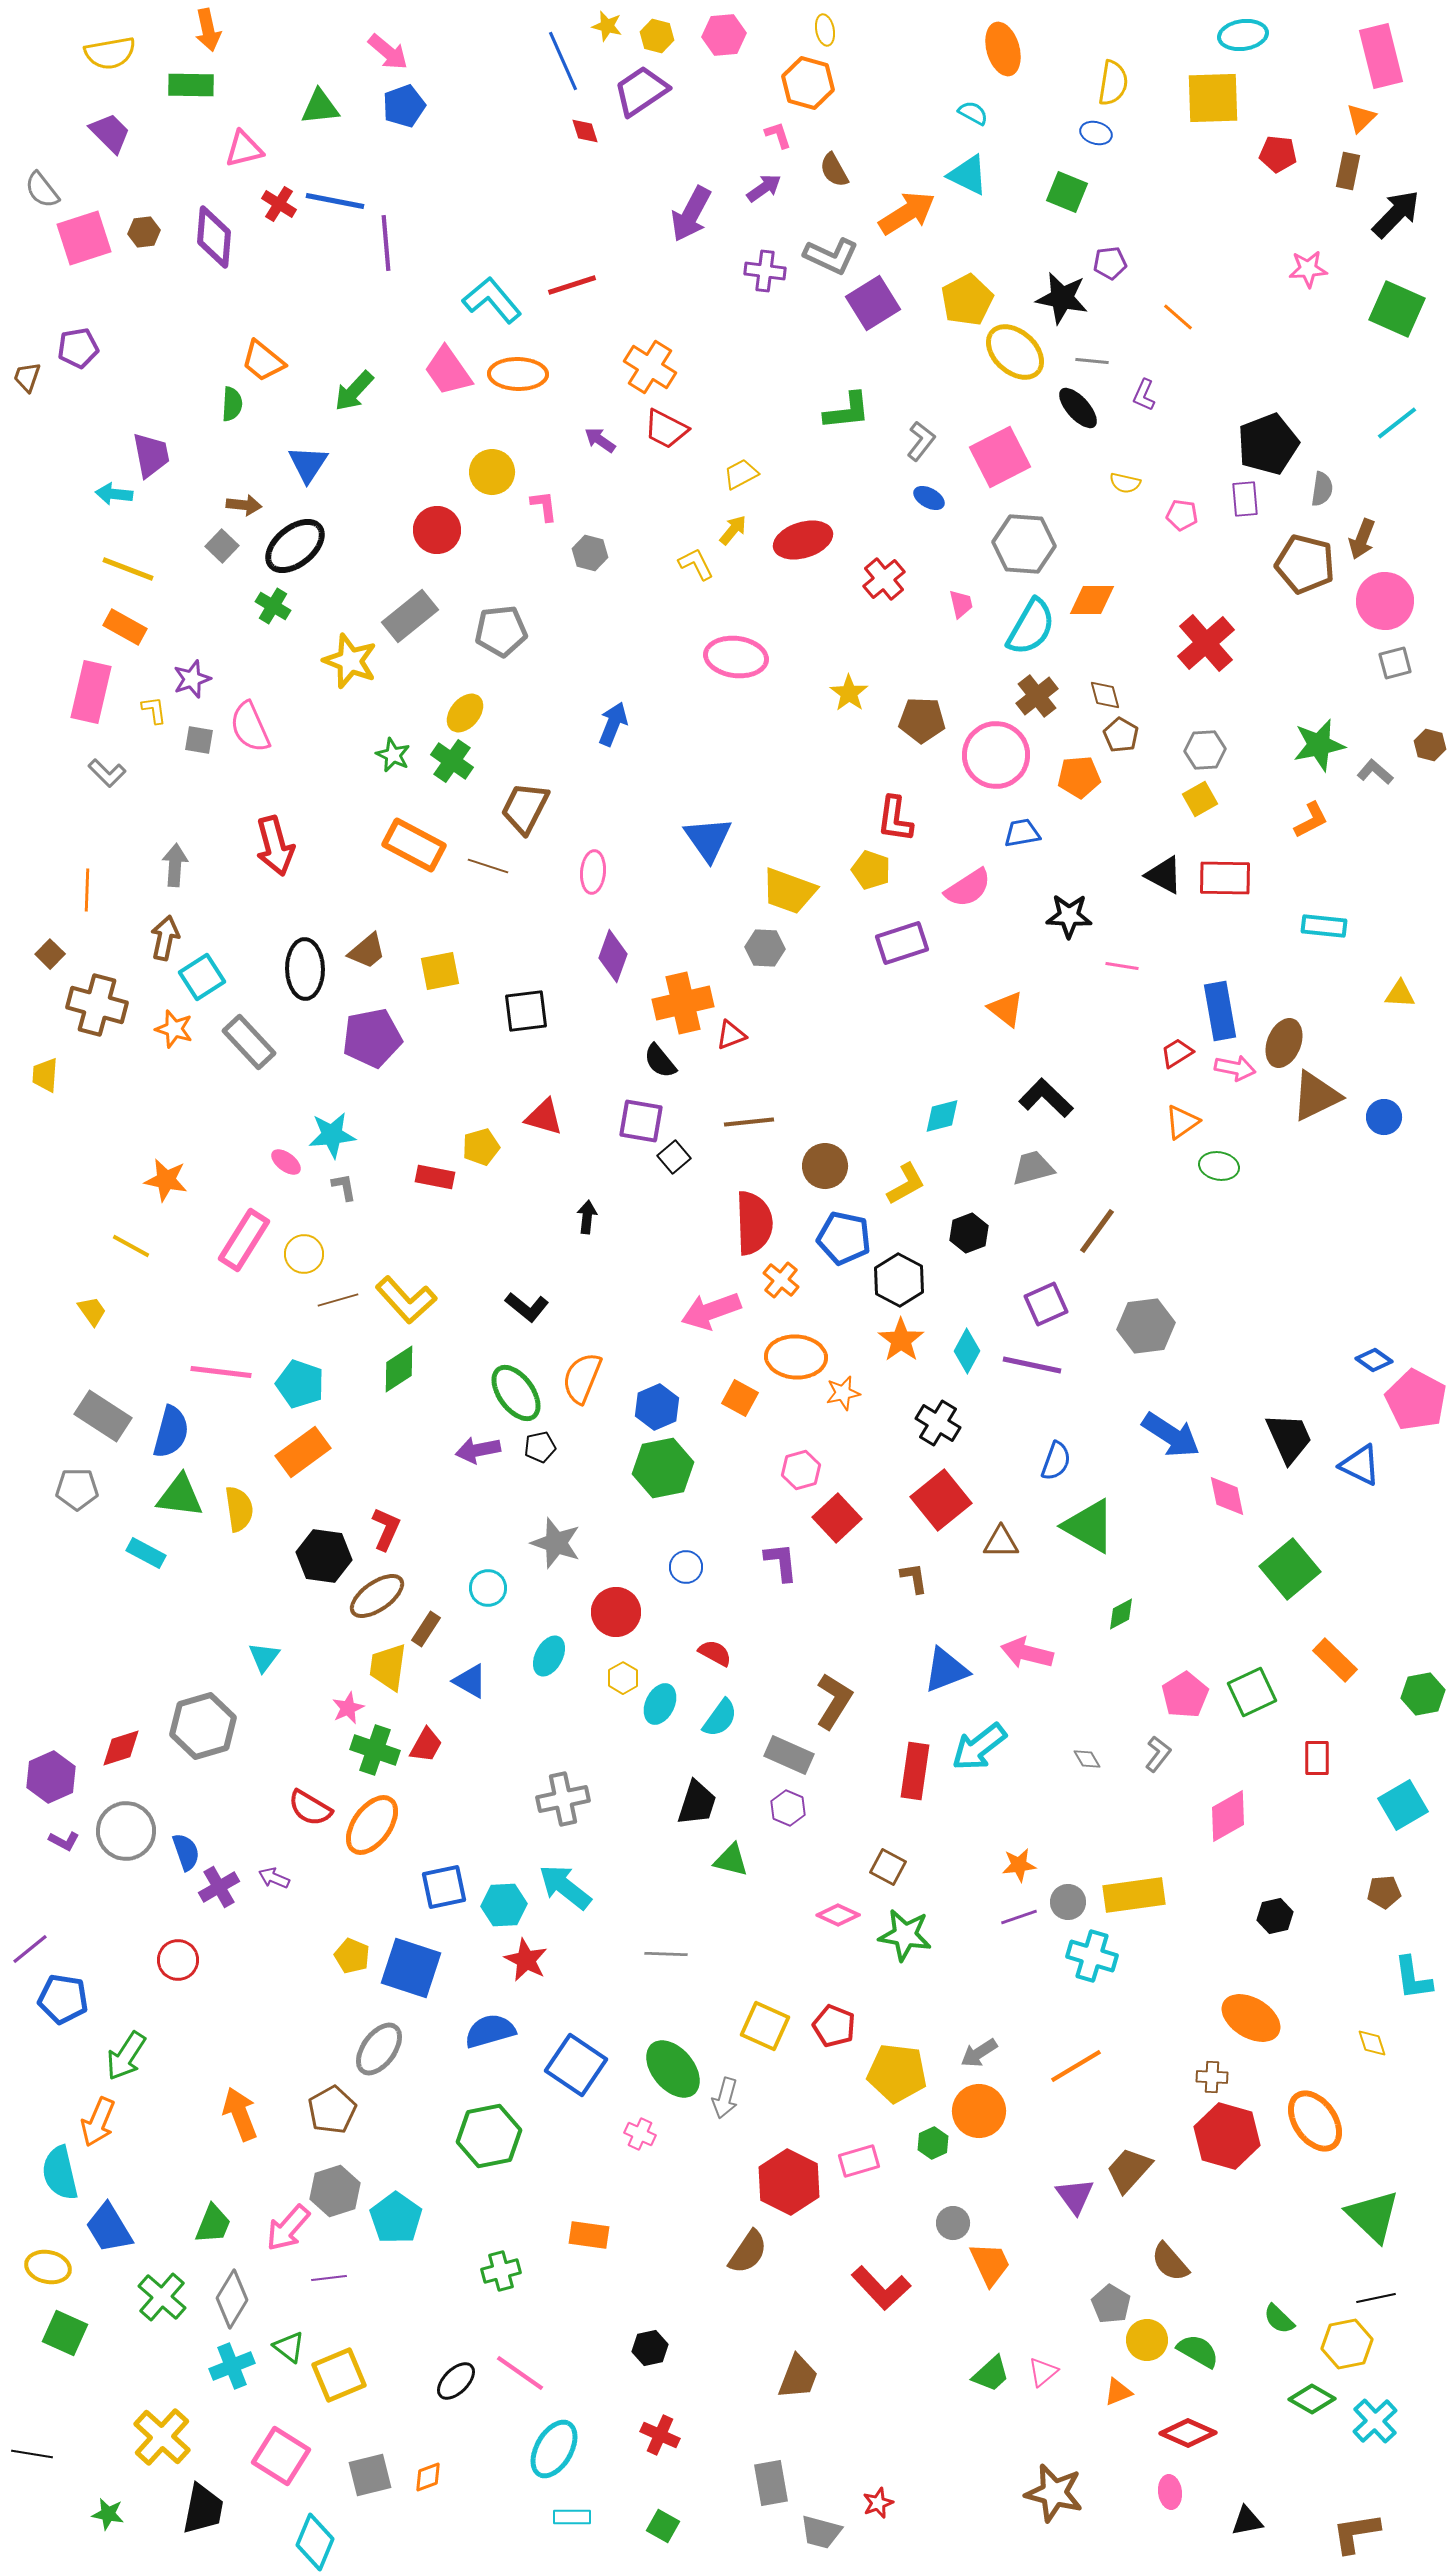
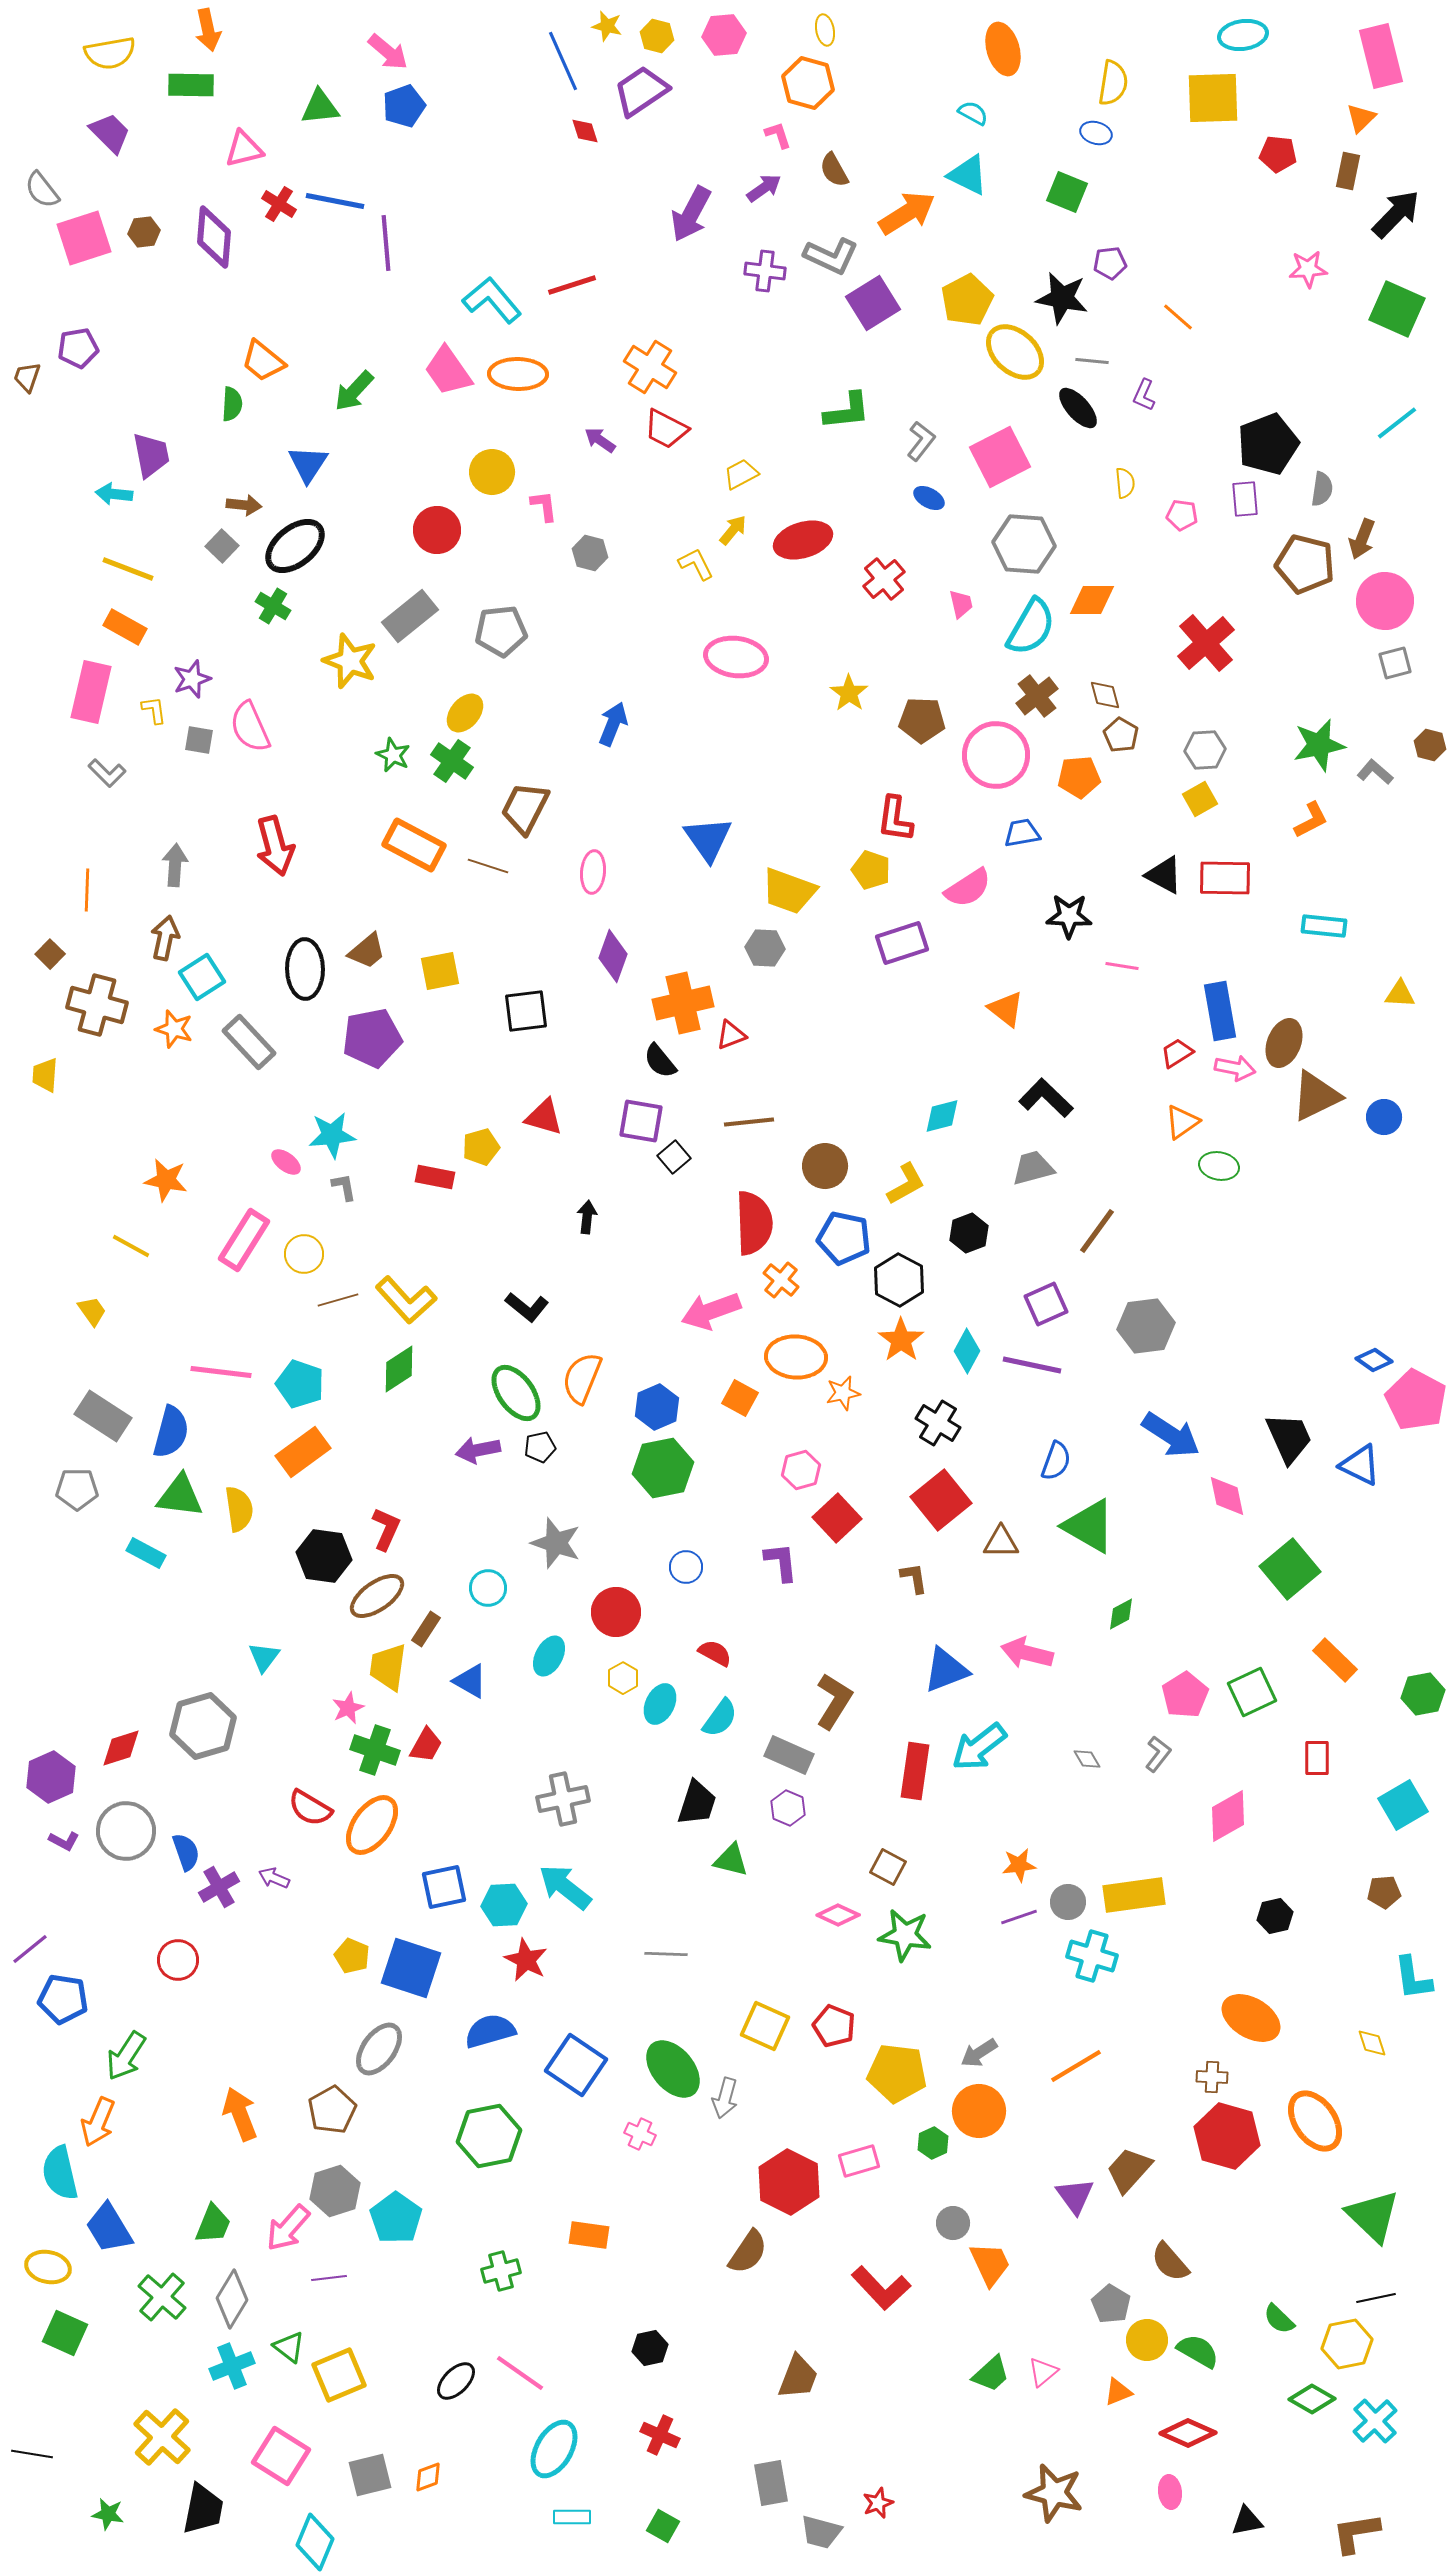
yellow semicircle at (1125, 483): rotated 108 degrees counterclockwise
